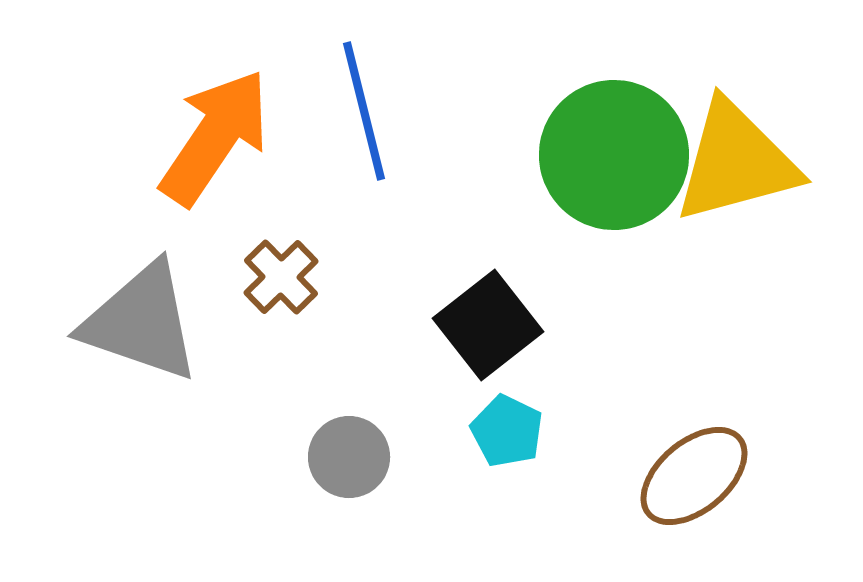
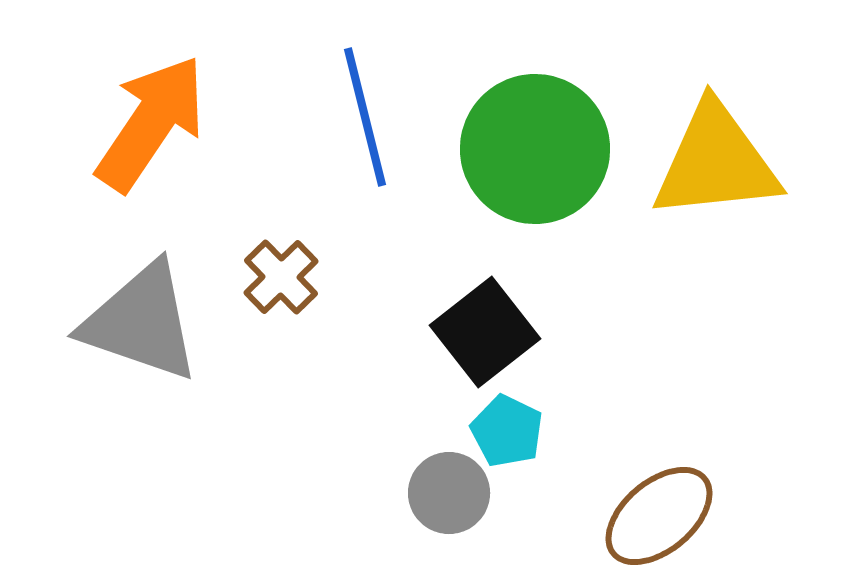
blue line: moved 1 px right, 6 px down
orange arrow: moved 64 px left, 14 px up
green circle: moved 79 px left, 6 px up
yellow triangle: moved 20 px left; rotated 9 degrees clockwise
black square: moved 3 px left, 7 px down
gray circle: moved 100 px right, 36 px down
brown ellipse: moved 35 px left, 40 px down
